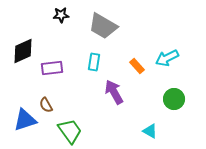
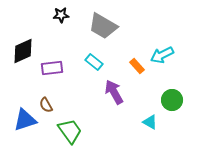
cyan arrow: moved 5 px left, 3 px up
cyan rectangle: rotated 60 degrees counterclockwise
green circle: moved 2 px left, 1 px down
cyan triangle: moved 9 px up
